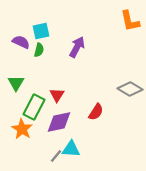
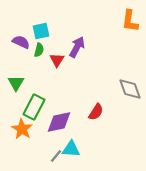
orange L-shape: rotated 20 degrees clockwise
gray diamond: rotated 40 degrees clockwise
red triangle: moved 35 px up
